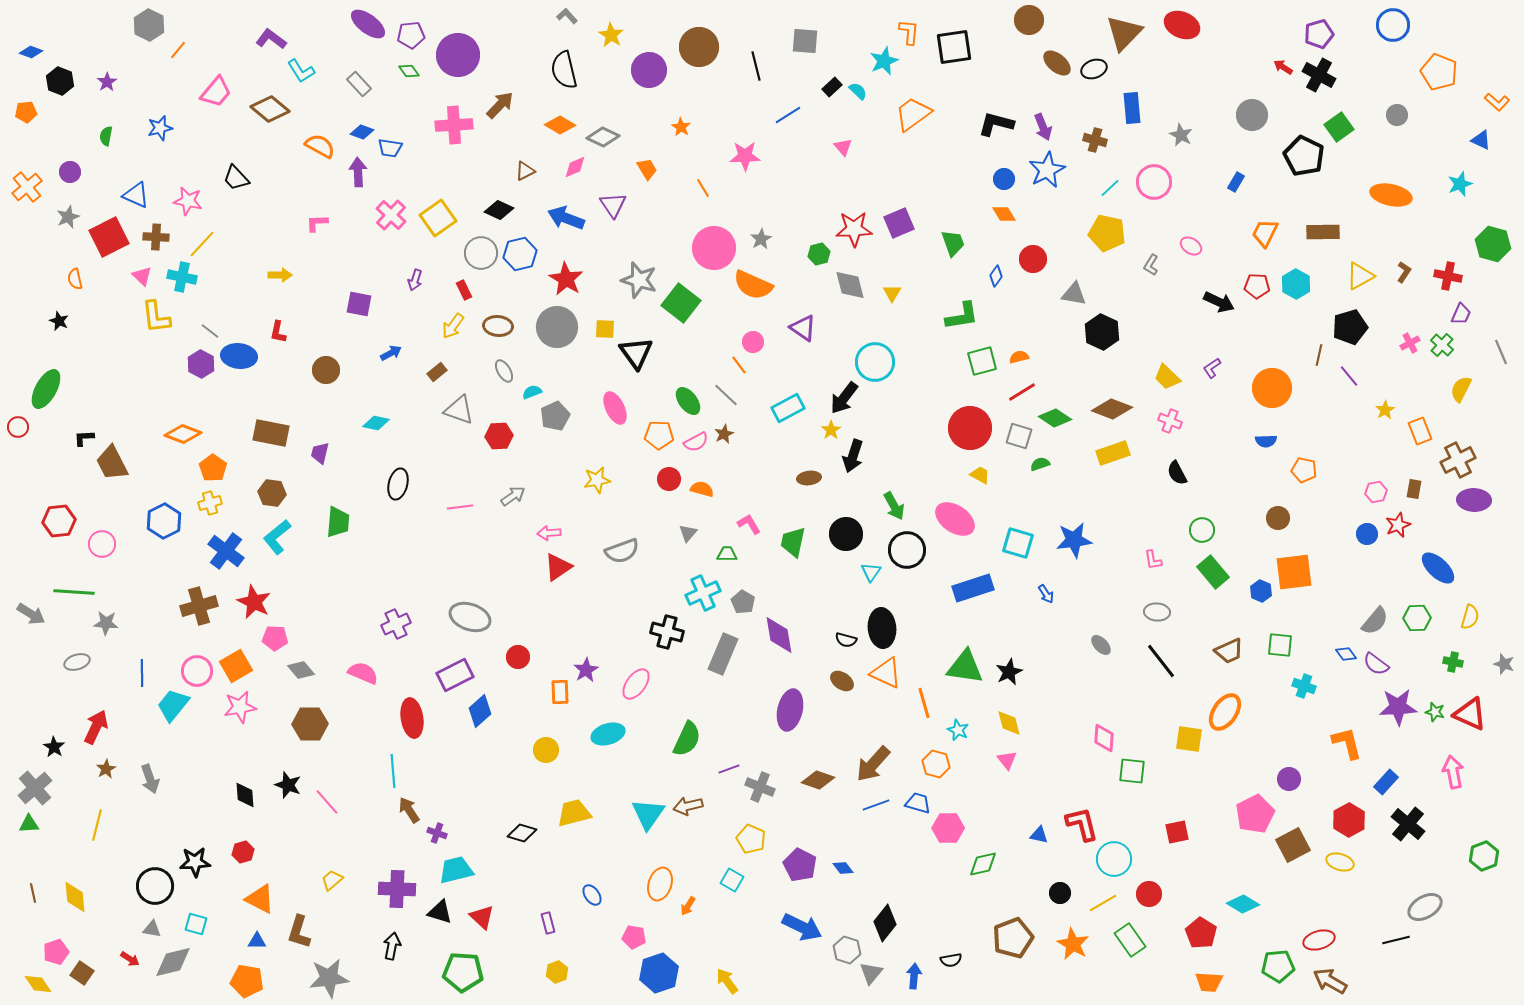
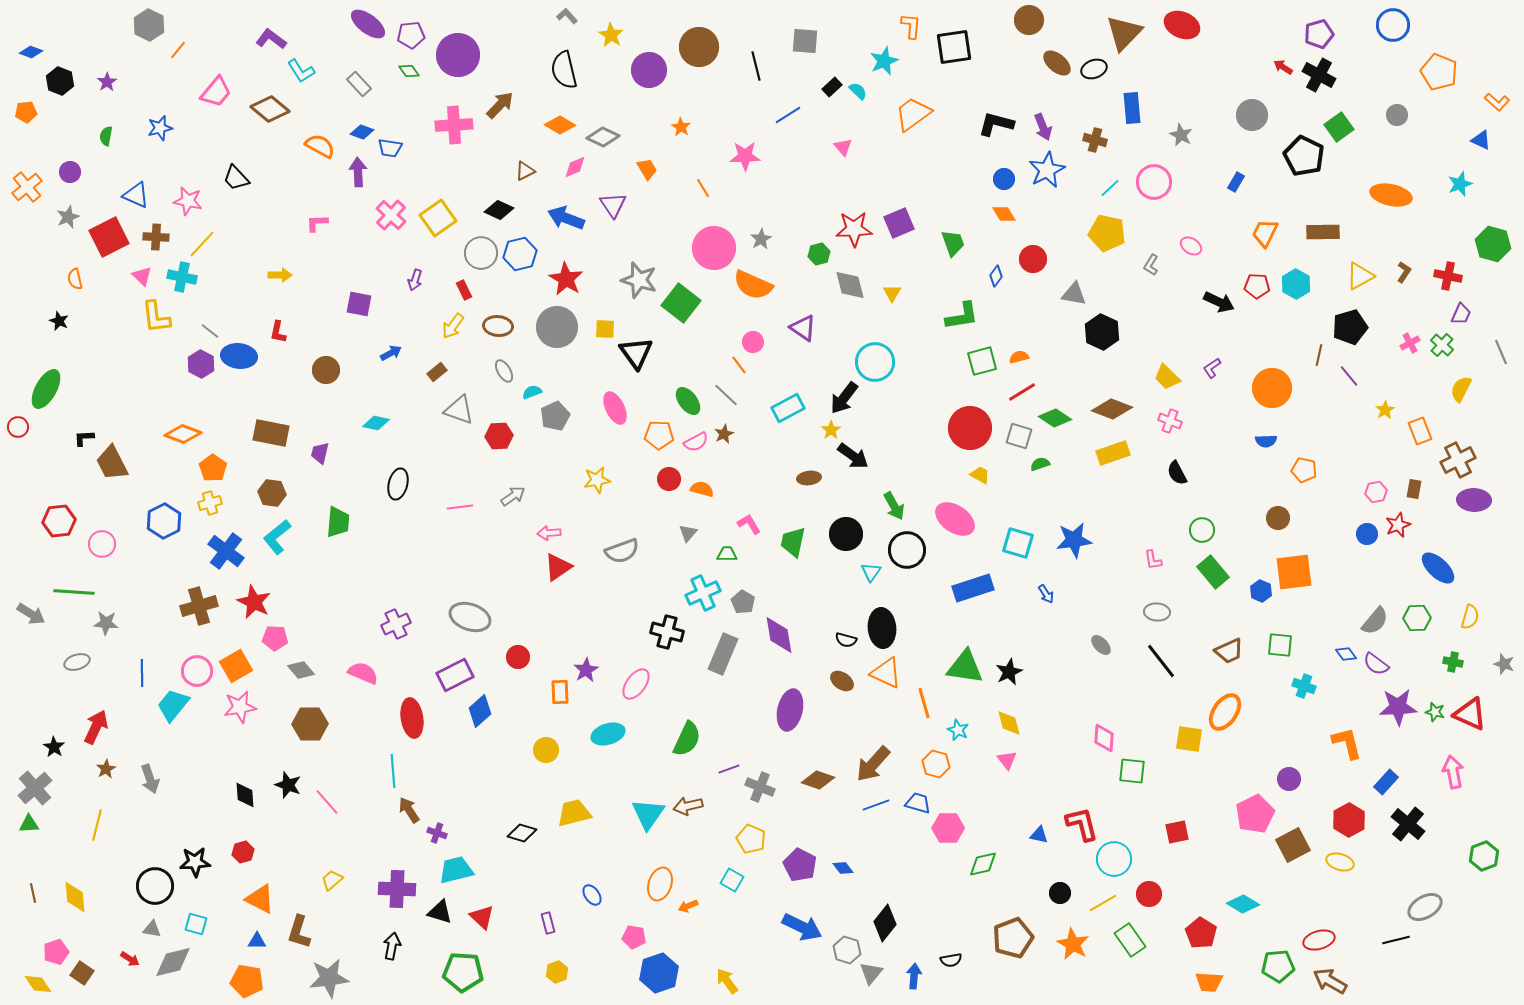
orange L-shape at (909, 32): moved 2 px right, 6 px up
black arrow at (853, 456): rotated 72 degrees counterclockwise
orange arrow at (688, 906): rotated 36 degrees clockwise
